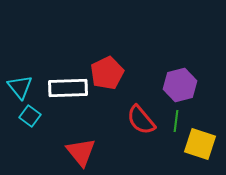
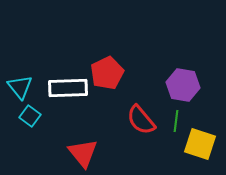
purple hexagon: moved 3 px right; rotated 24 degrees clockwise
red triangle: moved 2 px right, 1 px down
